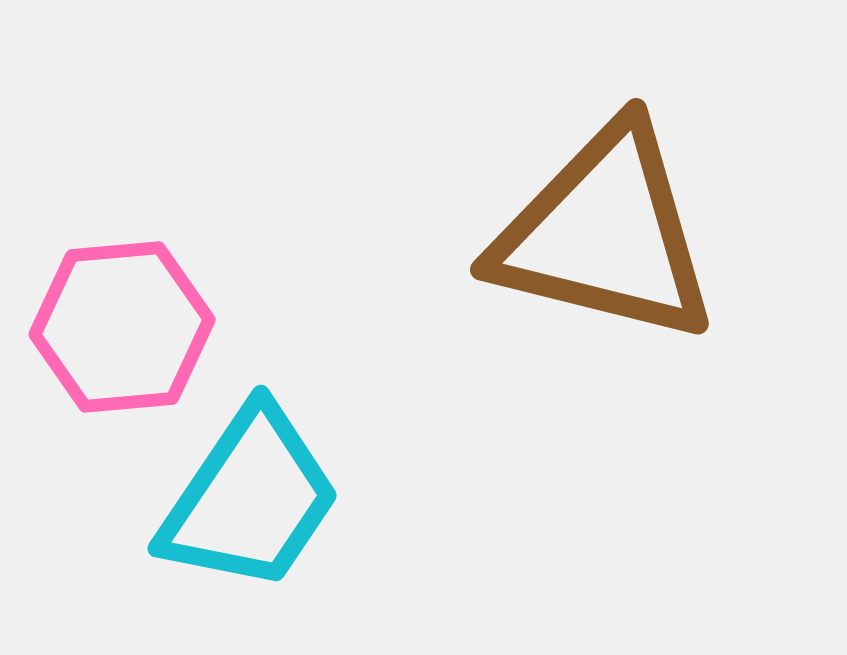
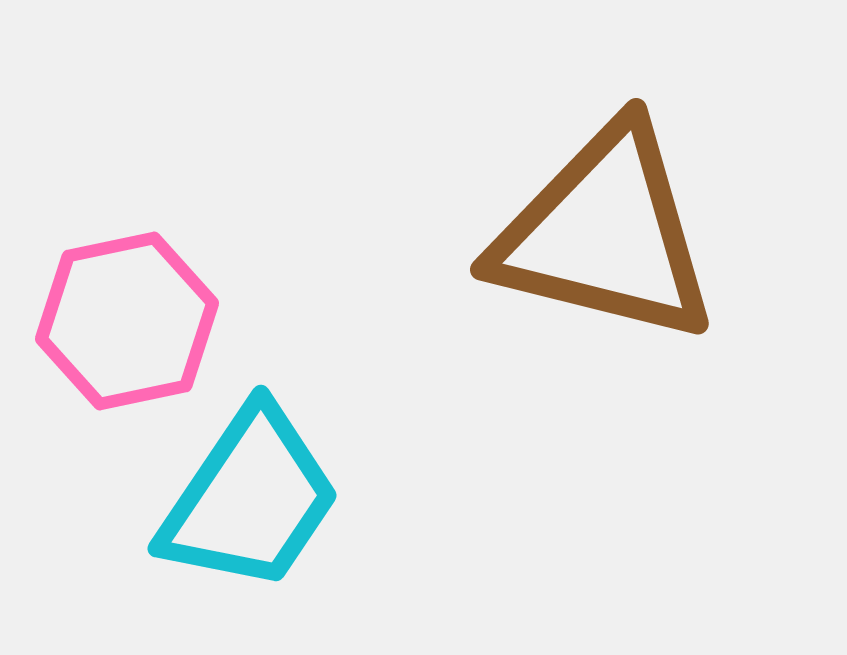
pink hexagon: moved 5 px right, 6 px up; rotated 7 degrees counterclockwise
